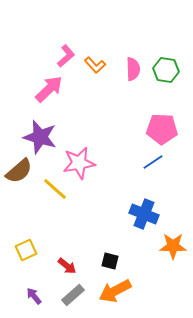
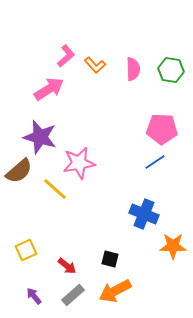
green hexagon: moved 5 px right
pink arrow: rotated 12 degrees clockwise
blue line: moved 2 px right
black square: moved 2 px up
